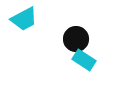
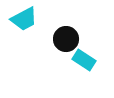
black circle: moved 10 px left
